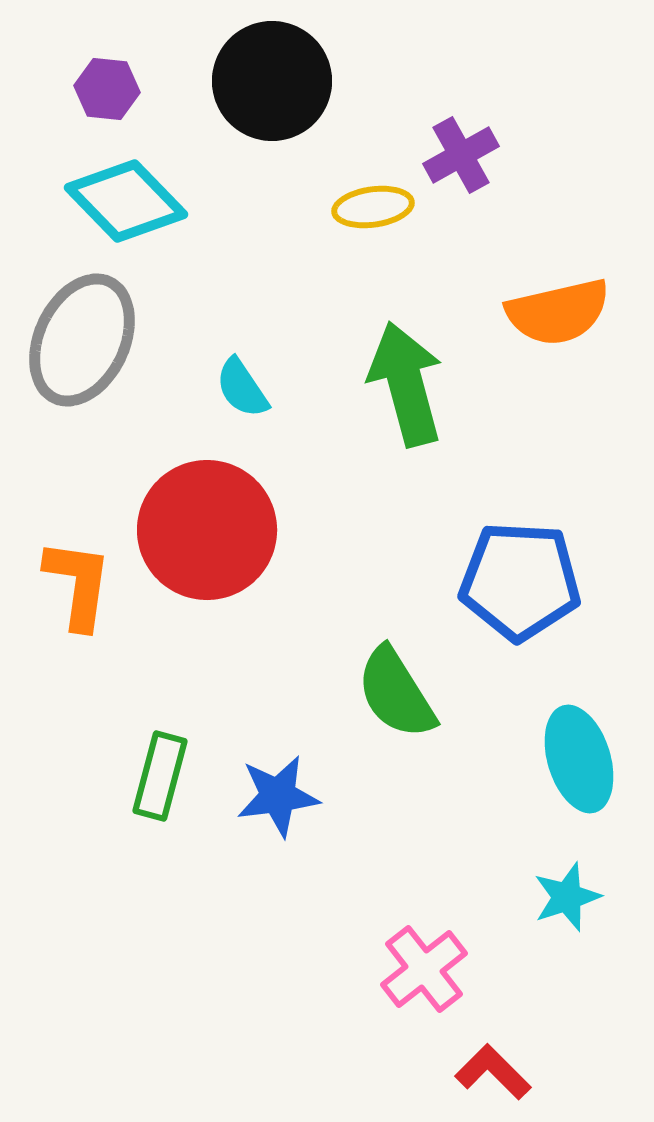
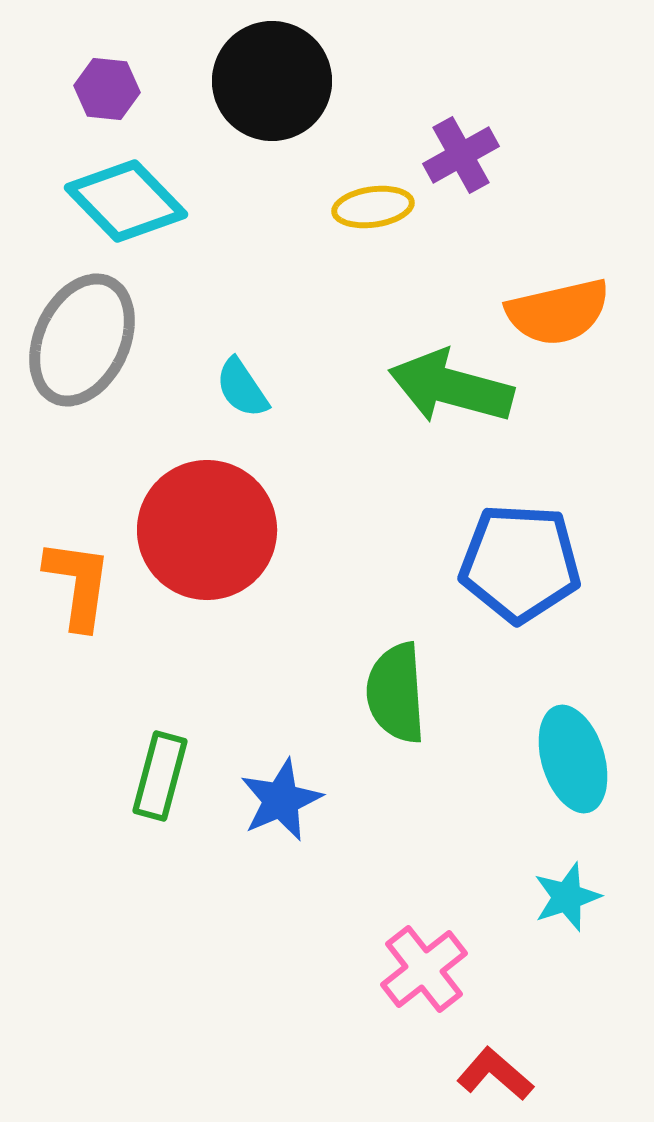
green arrow: moved 45 px right, 3 px down; rotated 60 degrees counterclockwise
blue pentagon: moved 18 px up
green semicircle: rotated 28 degrees clockwise
cyan ellipse: moved 6 px left
blue star: moved 3 px right, 4 px down; rotated 16 degrees counterclockwise
red L-shape: moved 2 px right, 2 px down; rotated 4 degrees counterclockwise
